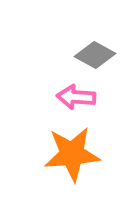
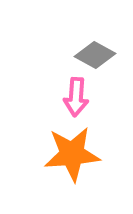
pink arrow: rotated 90 degrees counterclockwise
